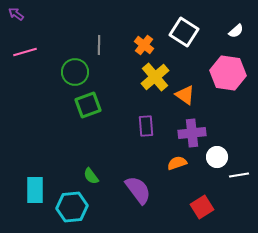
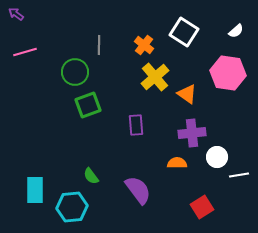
orange triangle: moved 2 px right, 1 px up
purple rectangle: moved 10 px left, 1 px up
orange semicircle: rotated 18 degrees clockwise
